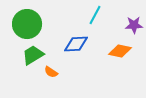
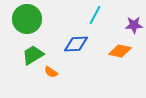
green circle: moved 5 px up
